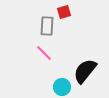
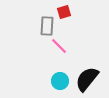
pink line: moved 15 px right, 7 px up
black semicircle: moved 2 px right, 8 px down
cyan circle: moved 2 px left, 6 px up
